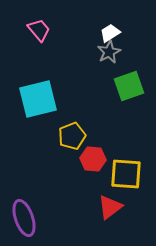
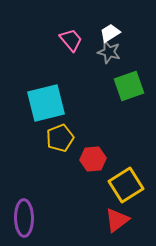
pink trapezoid: moved 32 px right, 10 px down
gray star: rotated 30 degrees counterclockwise
cyan square: moved 8 px right, 4 px down
yellow pentagon: moved 12 px left, 2 px down
red hexagon: rotated 10 degrees counterclockwise
yellow square: moved 11 px down; rotated 36 degrees counterclockwise
red triangle: moved 7 px right, 13 px down
purple ellipse: rotated 18 degrees clockwise
